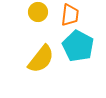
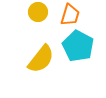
orange trapezoid: rotated 10 degrees clockwise
